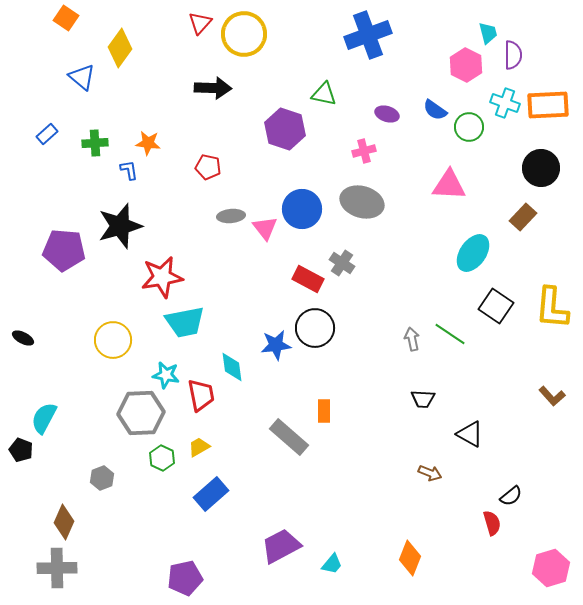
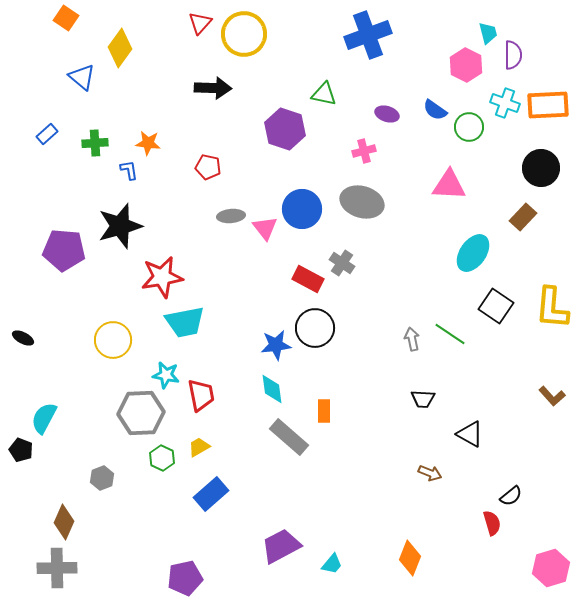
cyan diamond at (232, 367): moved 40 px right, 22 px down
